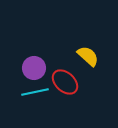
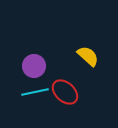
purple circle: moved 2 px up
red ellipse: moved 10 px down
